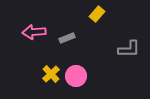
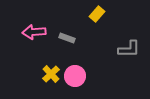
gray rectangle: rotated 42 degrees clockwise
pink circle: moved 1 px left
